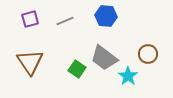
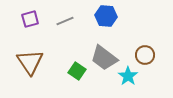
brown circle: moved 3 px left, 1 px down
green square: moved 2 px down
